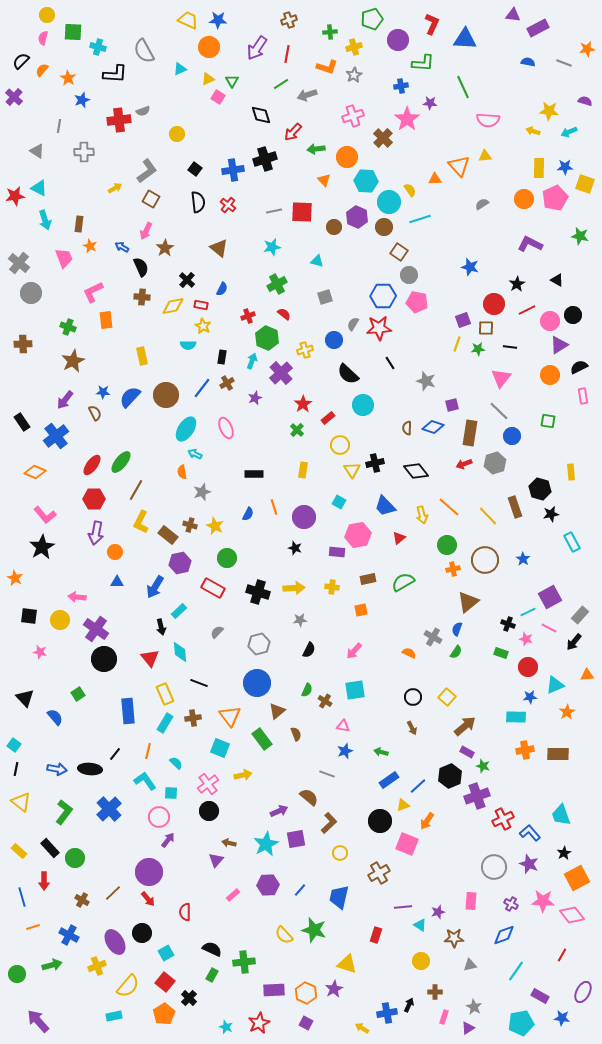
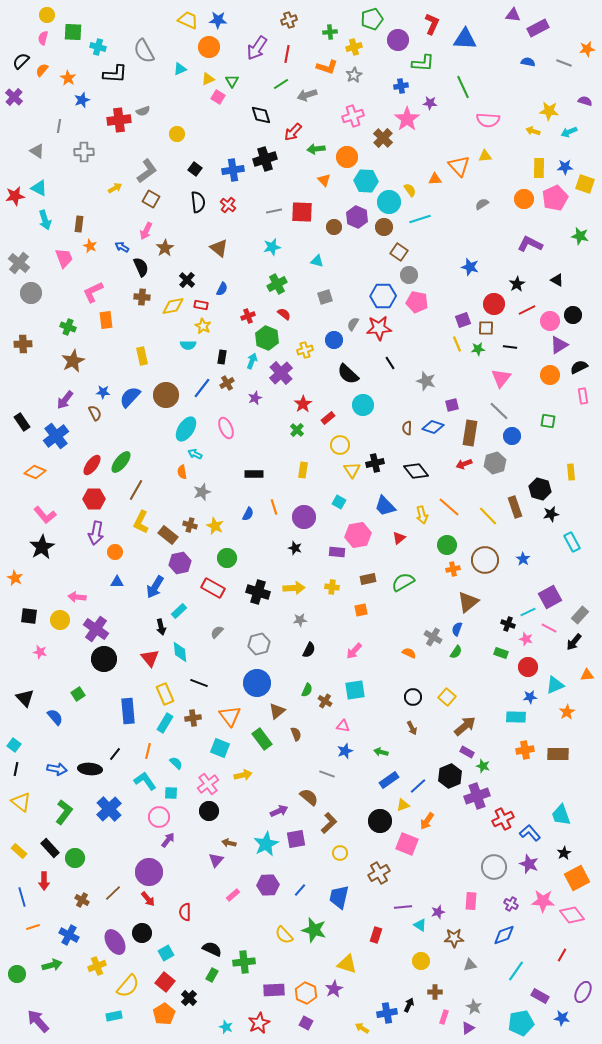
yellow line at (457, 344): rotated 42 degrees counterclockwise
